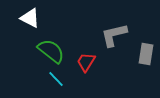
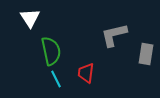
white triangle: rotated 30 degrees clockwise
green semicircle: rotated 40 degrees clockwise
red trapezoid: moved 11 px down; rotated 25 degrees counterclockwise
cyan line: rotated 18 degrees clockwise
